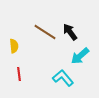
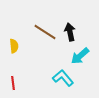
black arrow: rotated 24 degrees clockwise
red line: moved 6 px left, 9 px down
